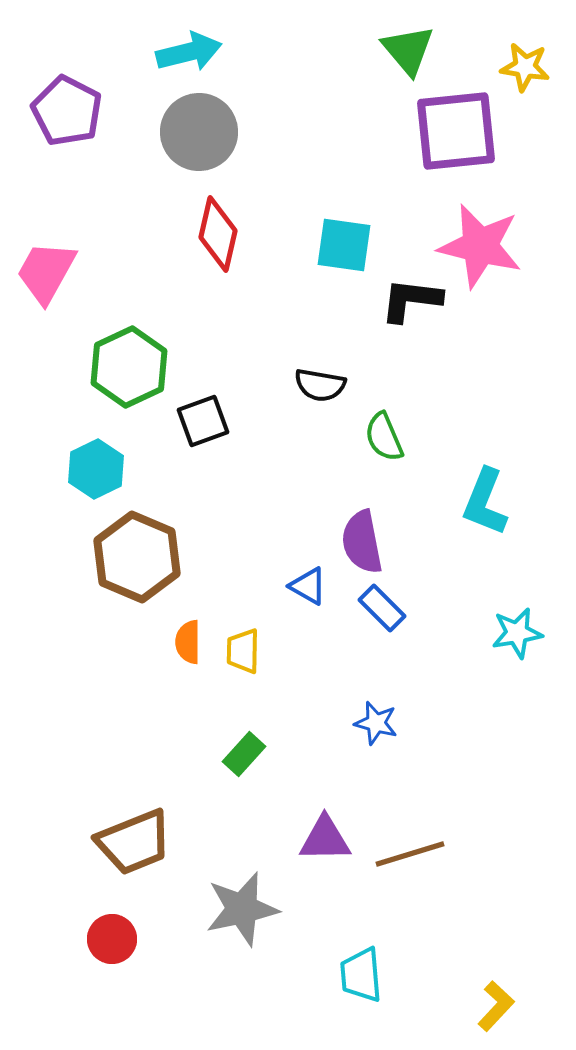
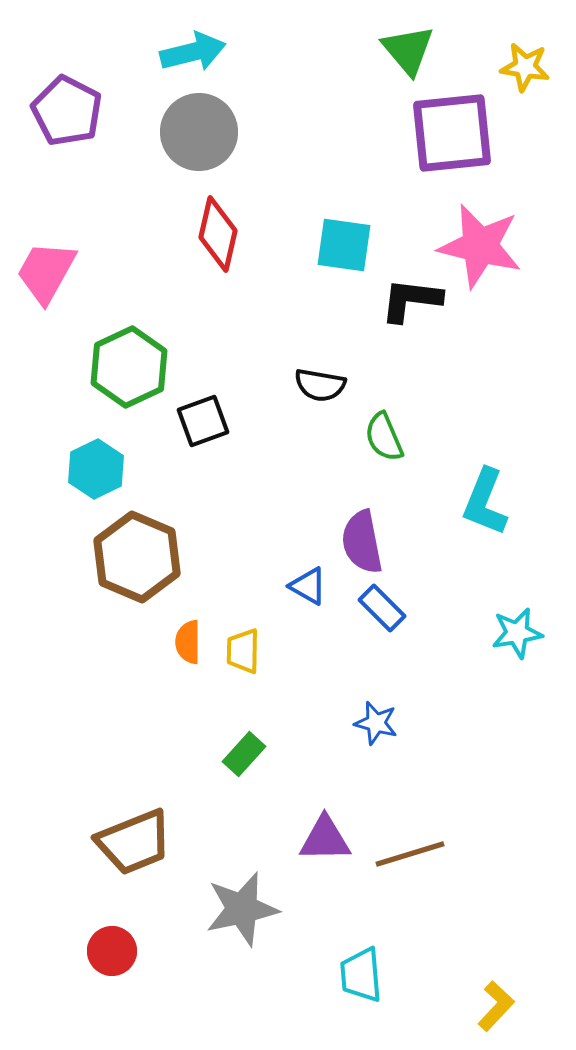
cyan arrow: moved 4 px right
purple square: moved 4 px left, 2 px down
red circle: moved 12 px down
